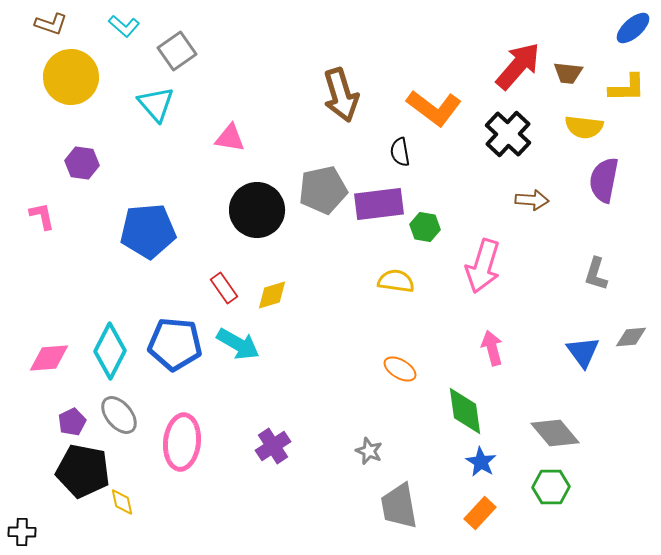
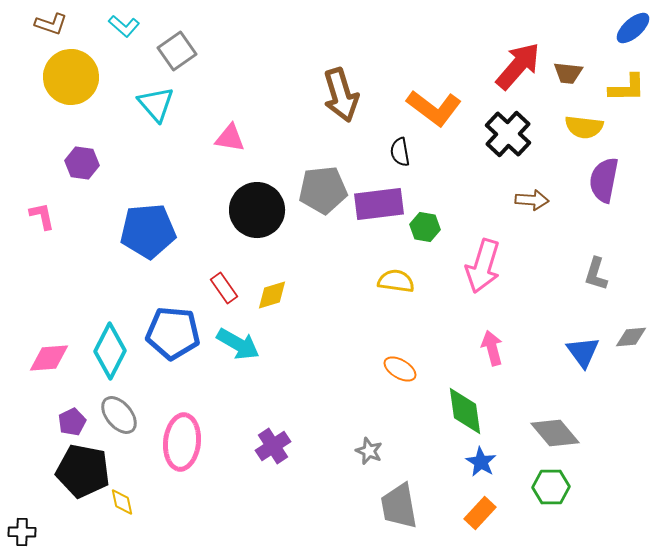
gray pentagon at (323, 190): rotated 6 degrees clockwise
blue pentagon at (175, 344): moved 2 px left, 11 px up
